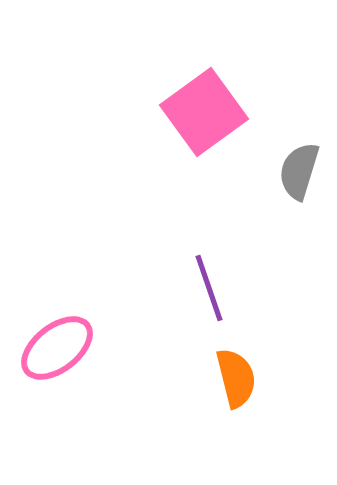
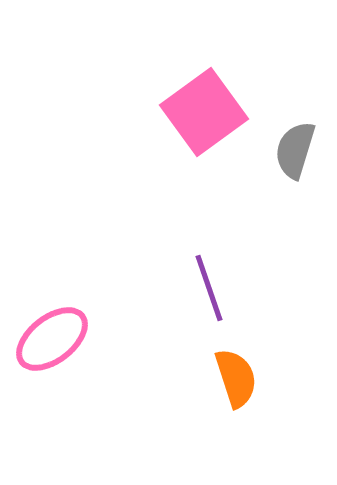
gray semicircle: moved 4 px left, 21 px up
pink ellipse: moved 5 px left, 9 px up
orange semicircle: rotated 4 degrees counterclockwise
